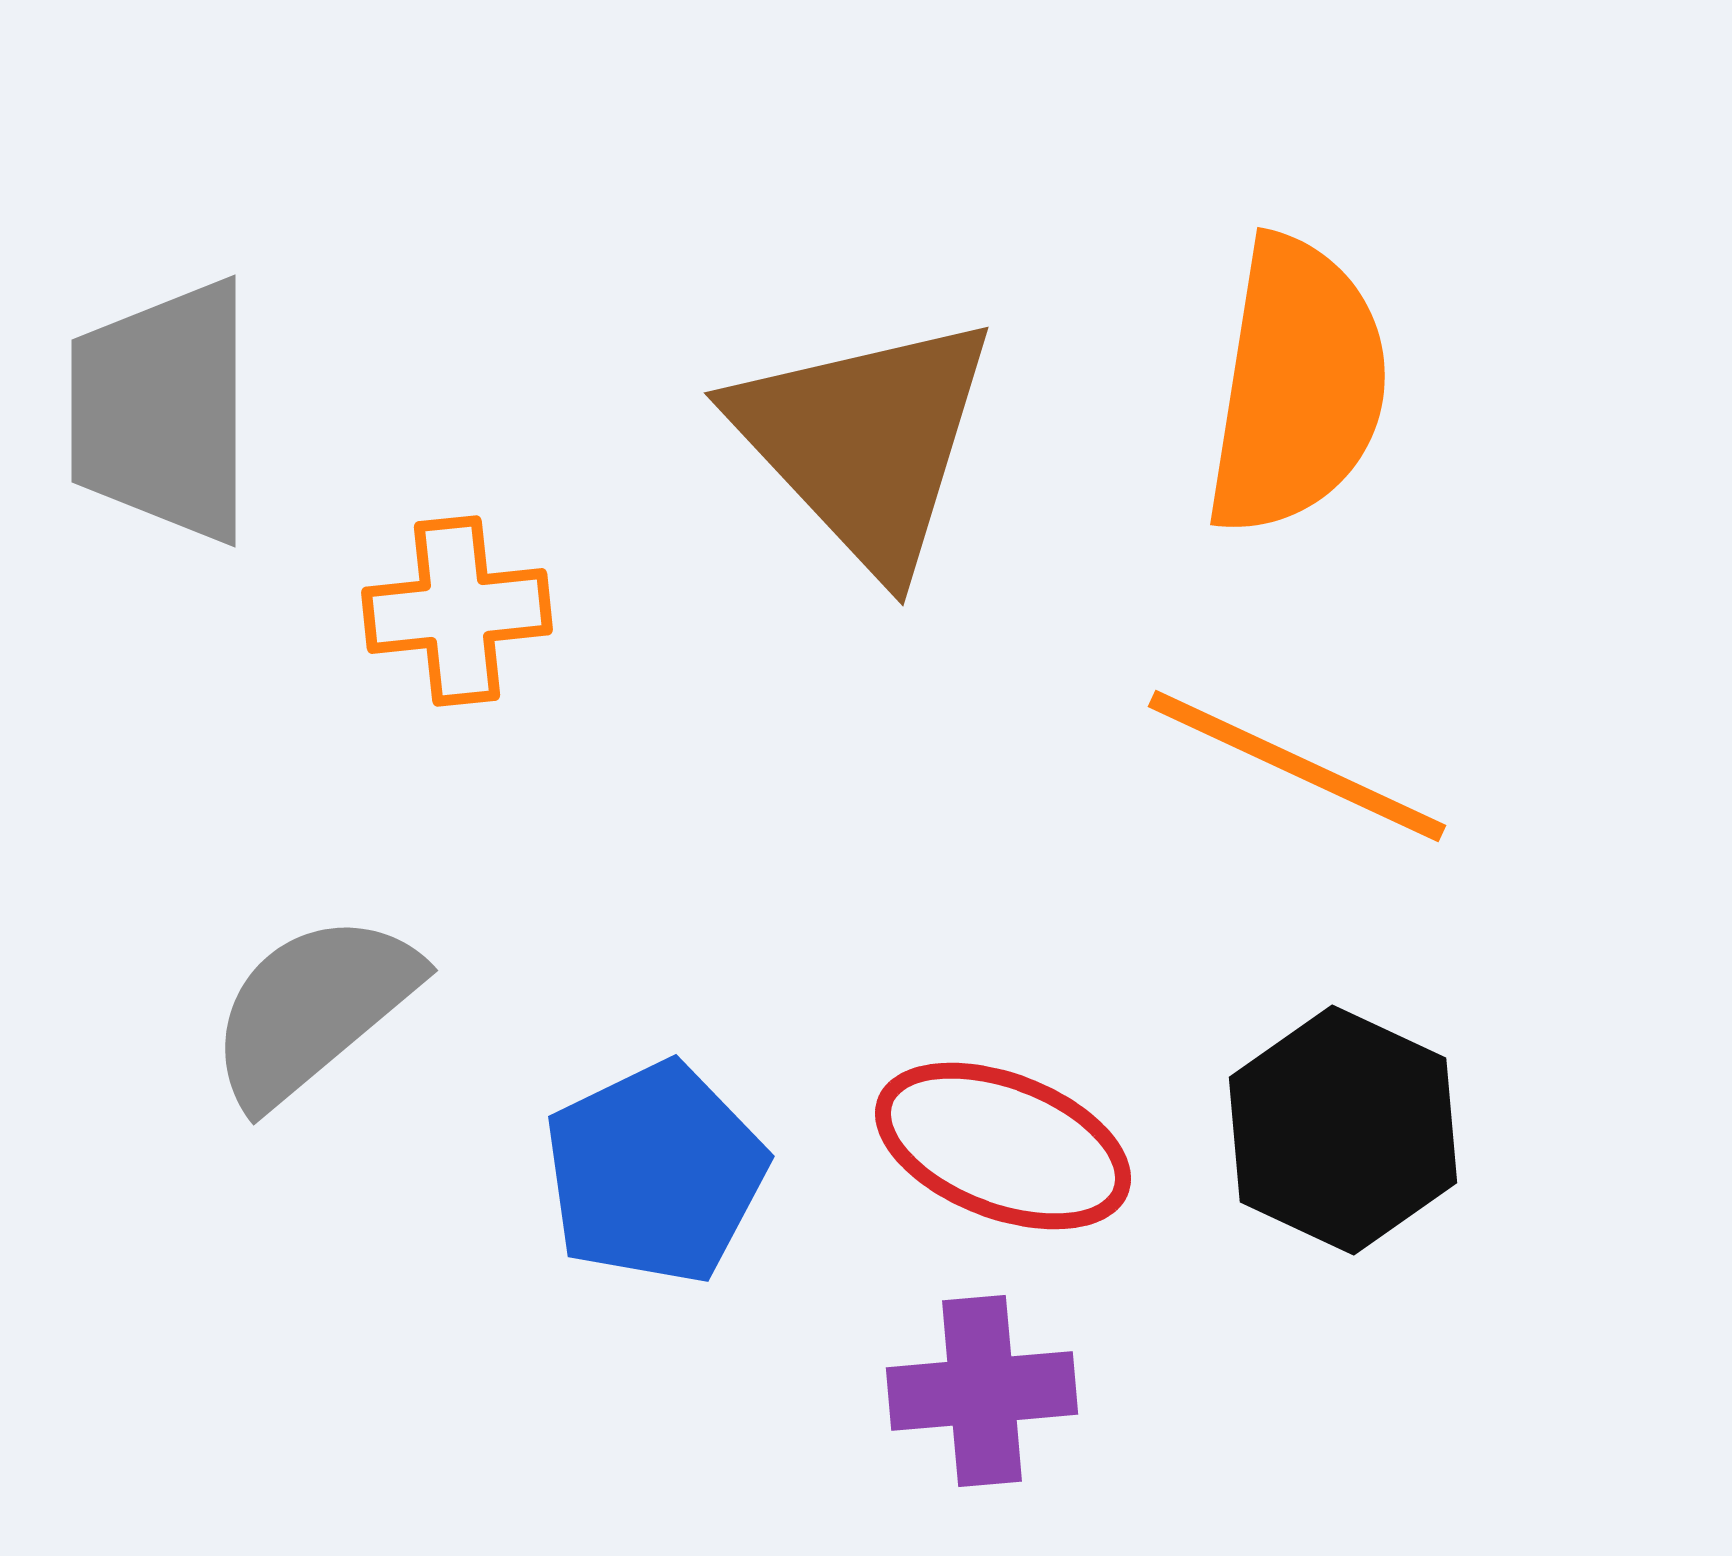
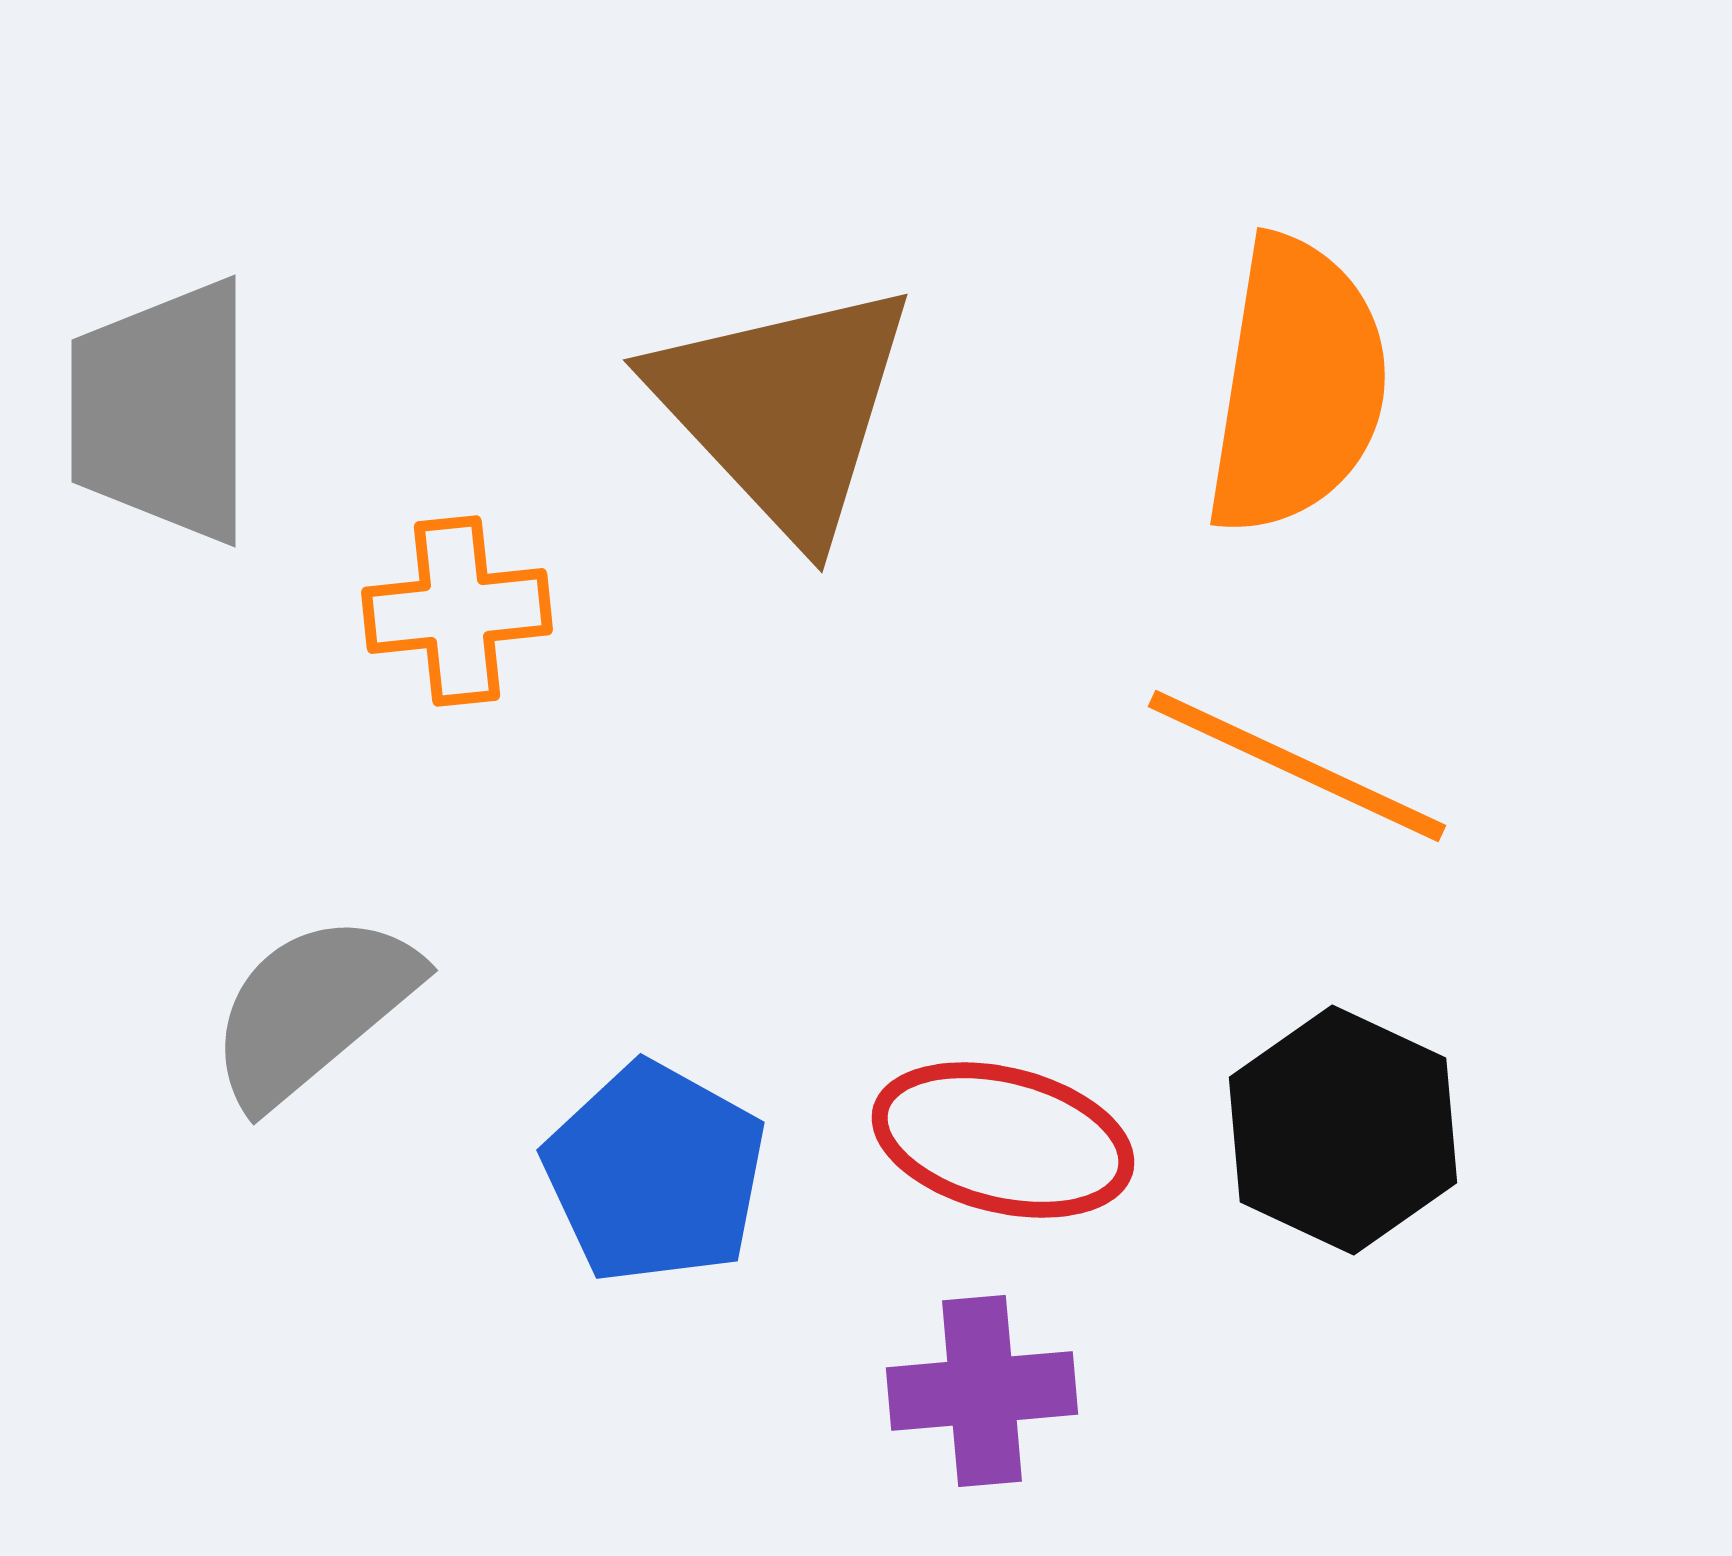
brown triangle: moved 81 px left, 33 px up
red ellipse: moved 6 px up; rotated 7 degrees counterclockwise
blue pentagon: rotated 17 degrees counterclockwise
